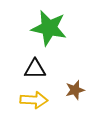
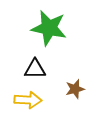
brown star: moved 1 px up
yellow arrow: moved 6 px left
